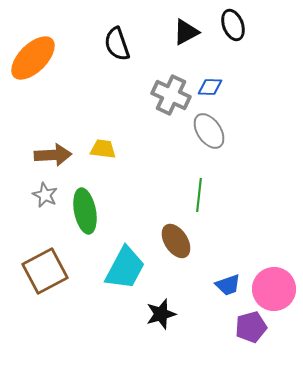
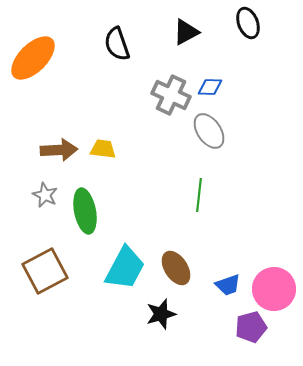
black ellipse: moved 15 px right, 2 px up
brown arrow: moved 6 px right, 5 px up
brown ellipse: moved 27 px down
